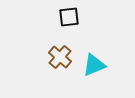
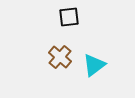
cyan triangle: rotated 15 degrees counterclockwise
